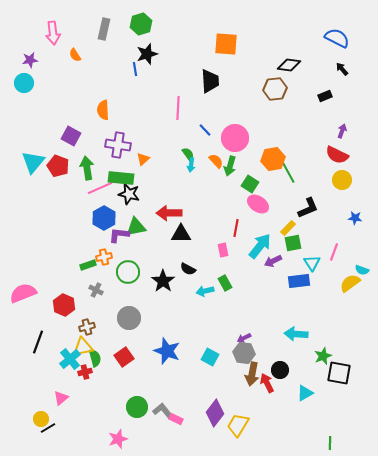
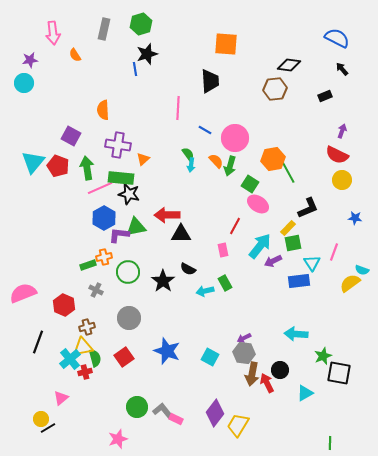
blue line at (205, 130): rotated 16 degrees counterclockwise
red arrow at (169, 213): moved 2 px left, 2 px down
red line at (236, 228): moved 1 px left, 2 px up; rotated 18 degrees clockwise
